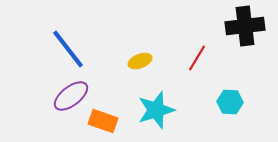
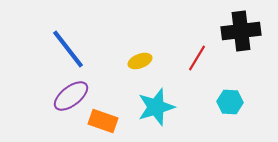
black cross: moved 4 px left, 5 px down
cyan star: moved 3 px up
